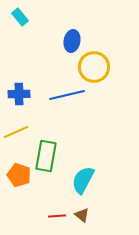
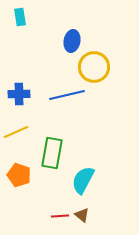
cyan rectangle: rotated 30 degrees clockwise
green rectangle: moved 6 px right, 3 px up
red line: moved 3 px right
